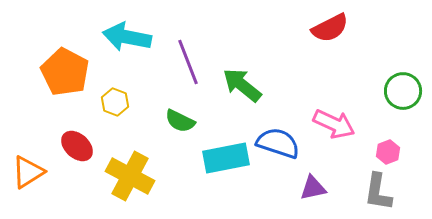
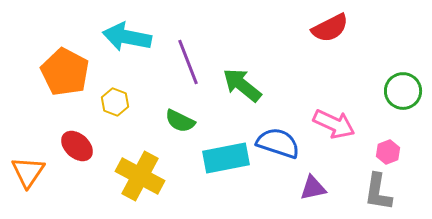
orange triangle: rotated 24 degrees counterclockwise
yellow cross: moved 10 px right
